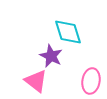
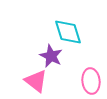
pink ellipse: rotated 15 degrees counterclockwise
